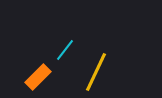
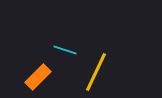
cyan line: rotated 70 degrees clockwise
